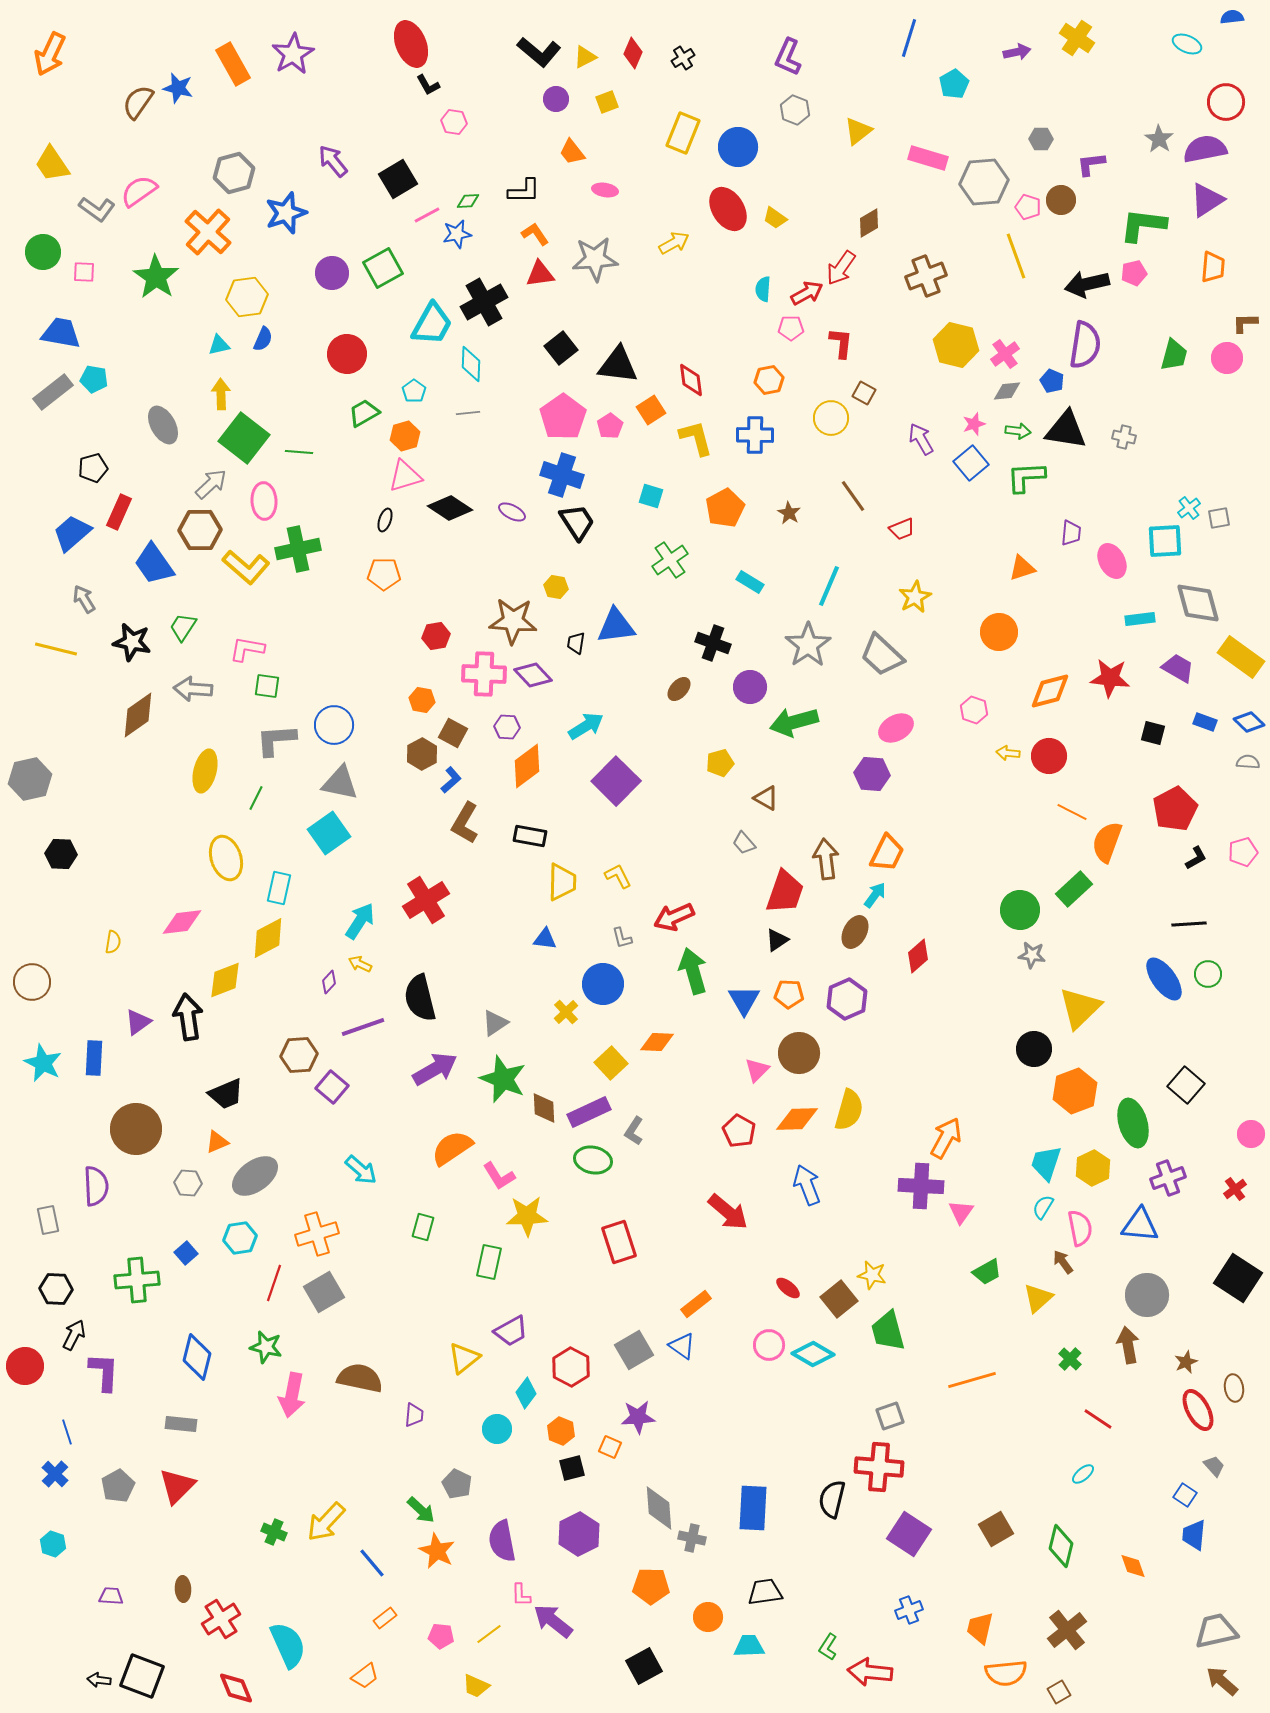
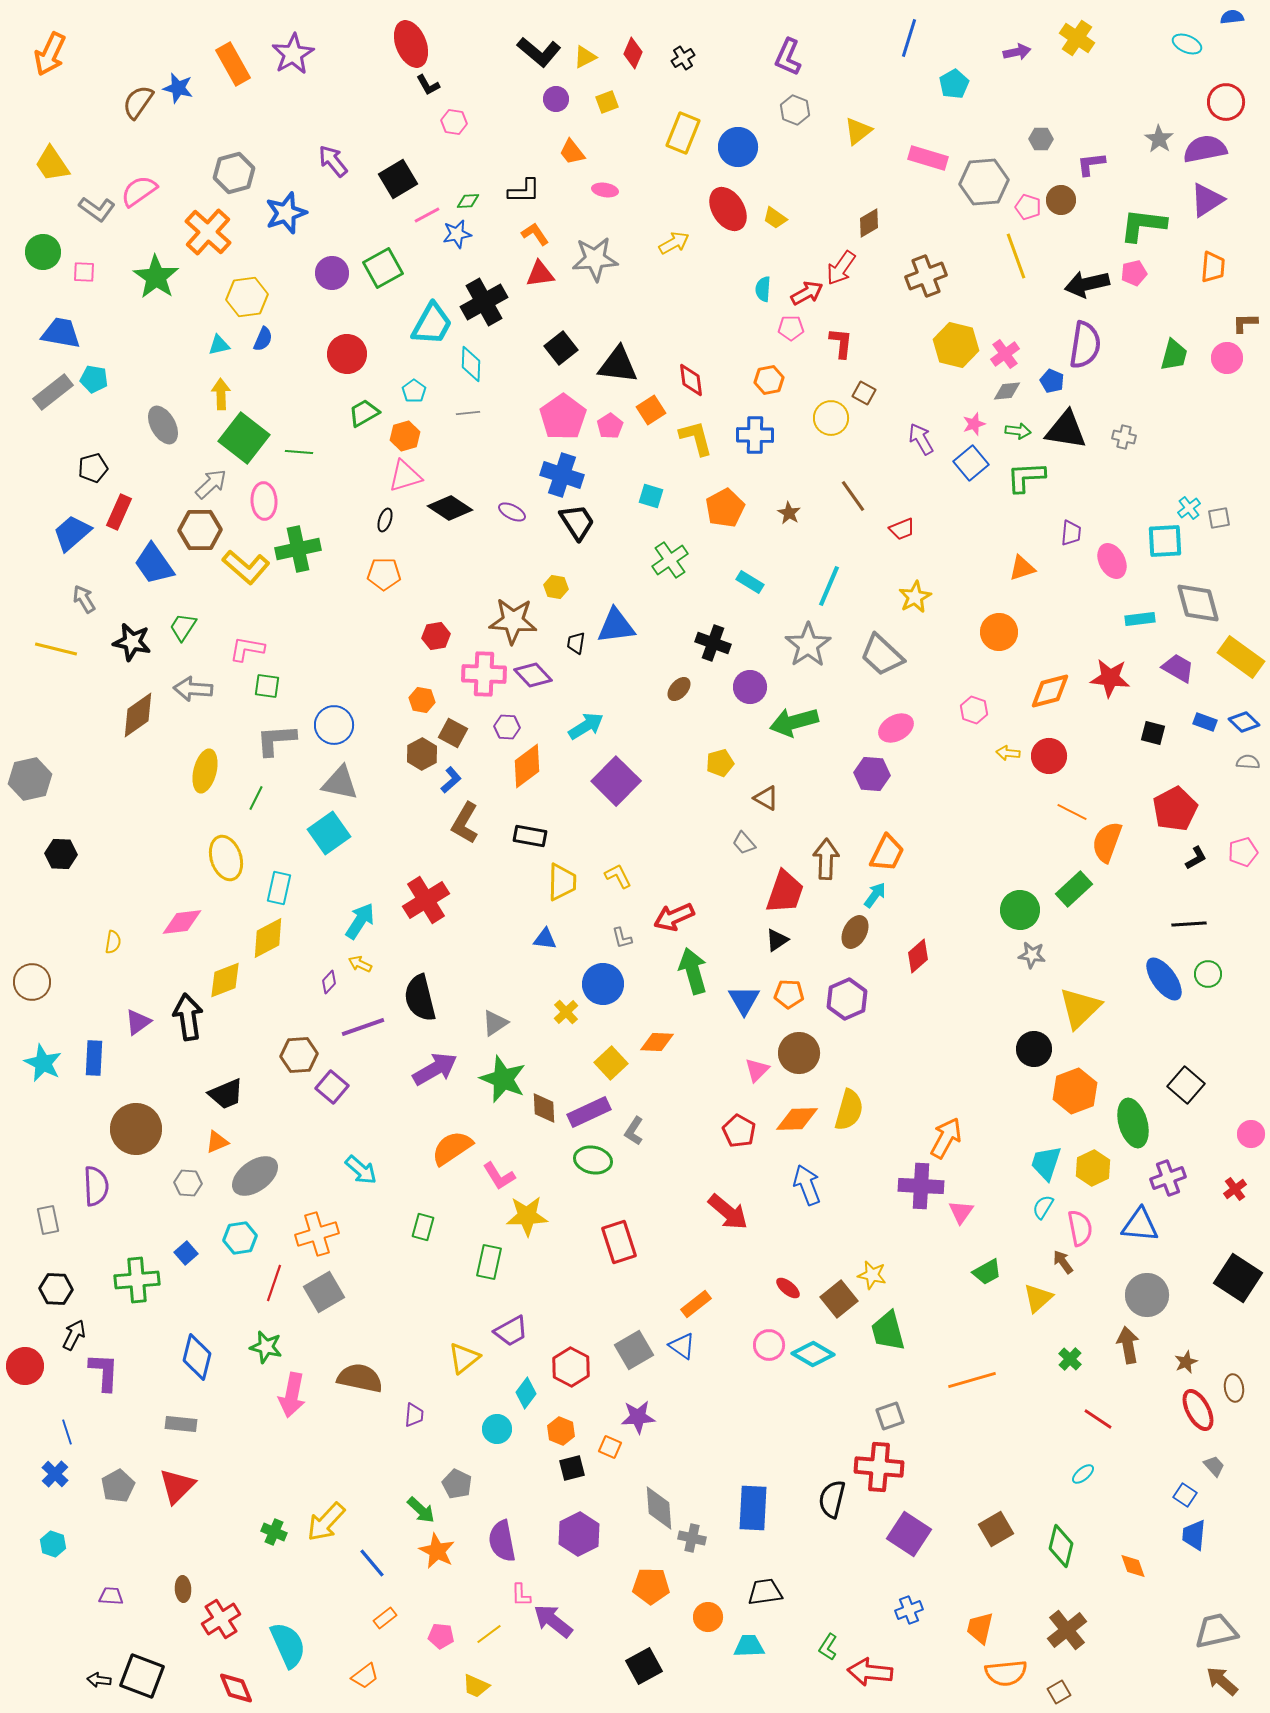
blue diamond at (1249, 722): moved 5 px left
brown arrow at (826, 859): rotated 9 degrees clockwise
